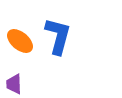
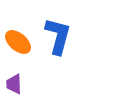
orange ellipse: moved 2 px left, 1 px down
